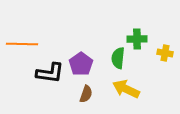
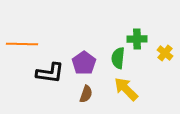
yellow cross: rotated 28 degrees clockwise
purple pentagon: moved 3 px right, 1 px up
yellow arrow: rotated 20 degrees clockwise
